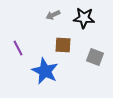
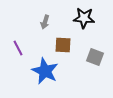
gray arrow: moved 8 px left, 7 px down; rotated 48 degrees counterclockwise
